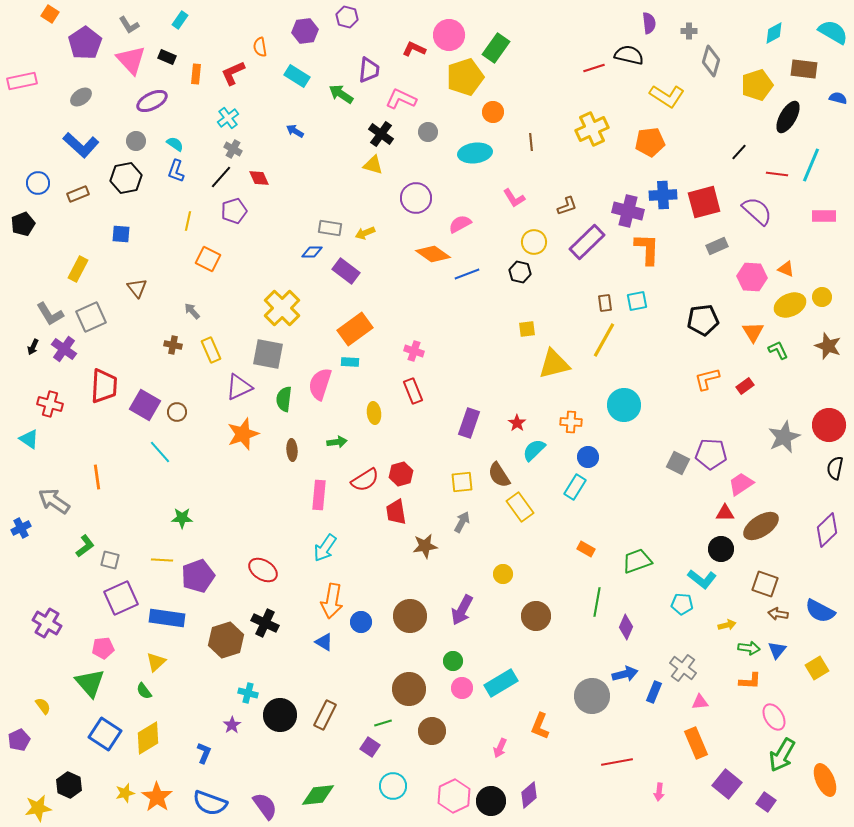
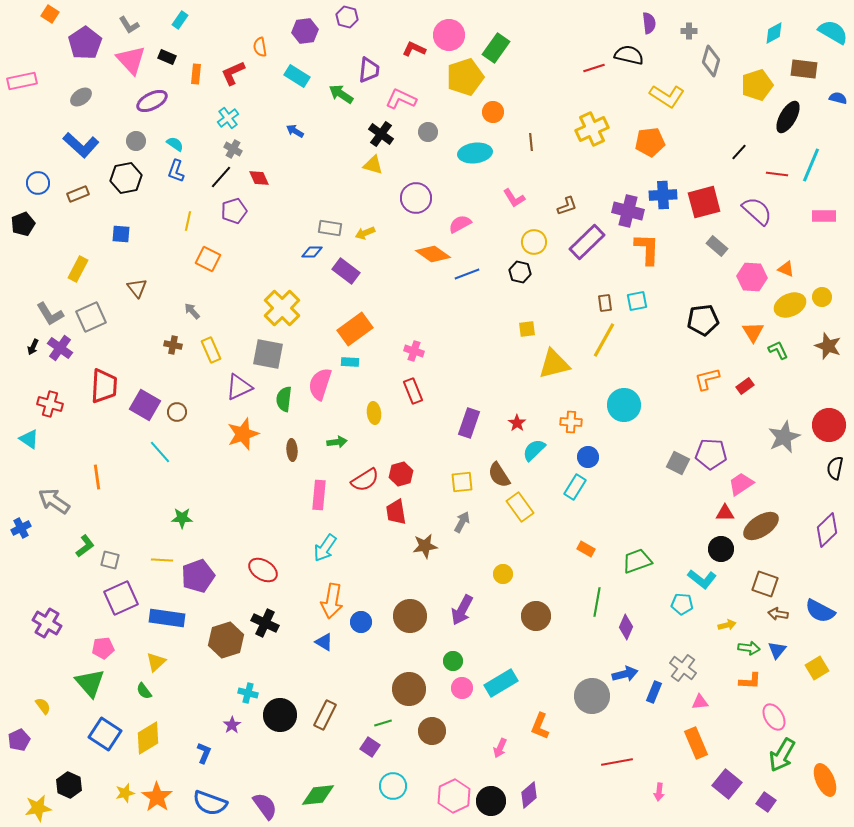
gray rectangle at (717, 246): rotated 65 degrees clockwise
purple cross at (64, 349): moved 4 px left, 1 px up
